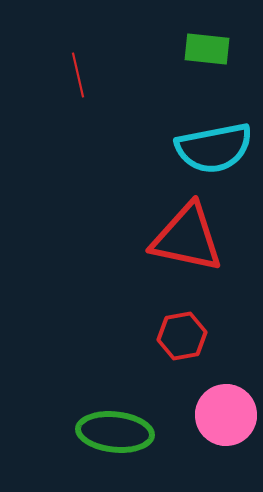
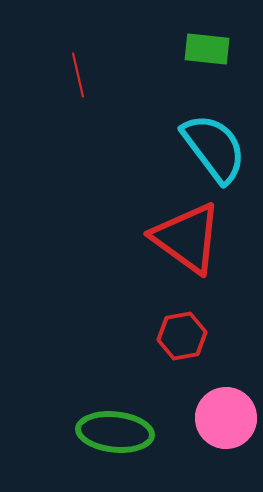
cyan semicircle: rotated 116 degrees counterclockwise
red triangle: rotated 24 degrees clockwise
pink circle: moved 3 px down
